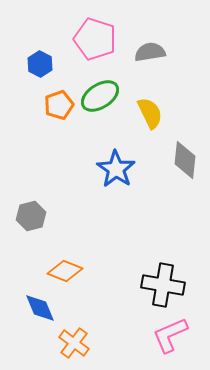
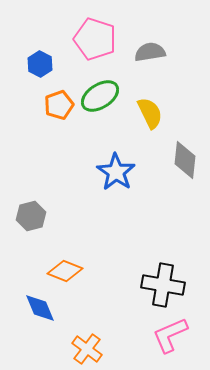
blue star: moved 3 px down
orange cross: moved 13 px right, 6 px down
